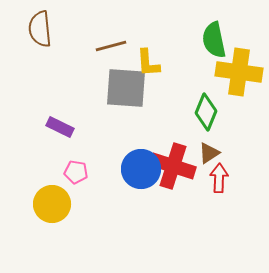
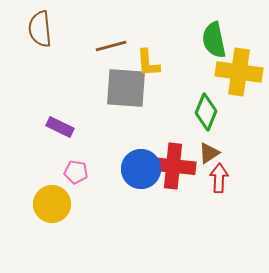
red cross: rotated 12 degrees counterclockwise
